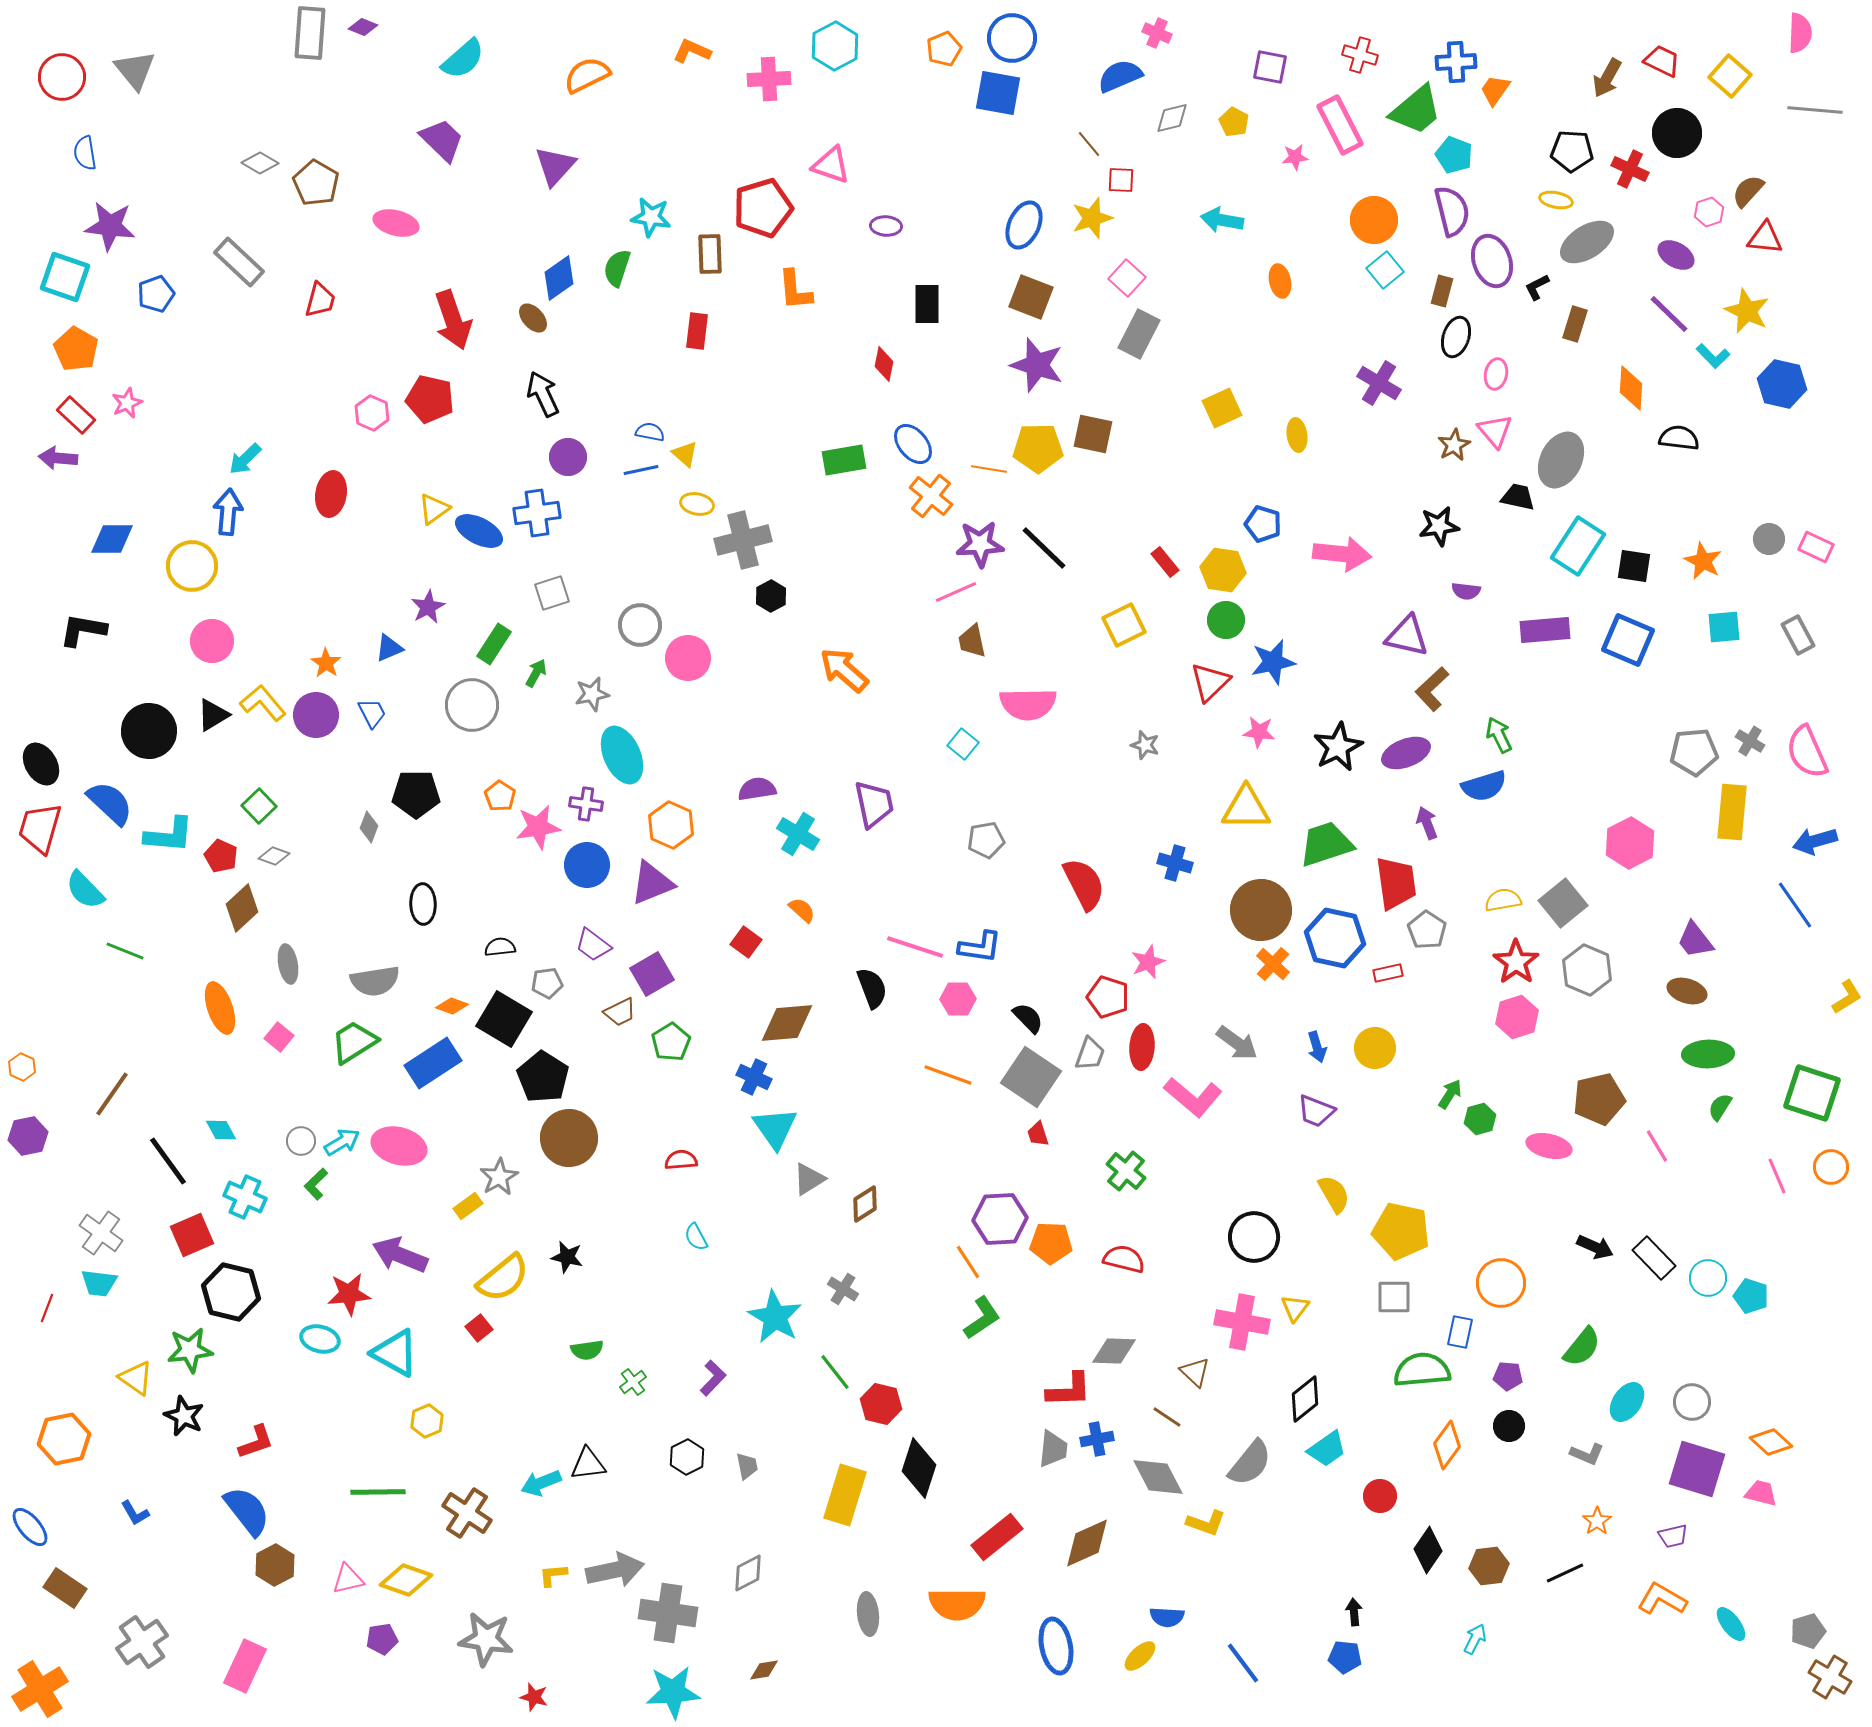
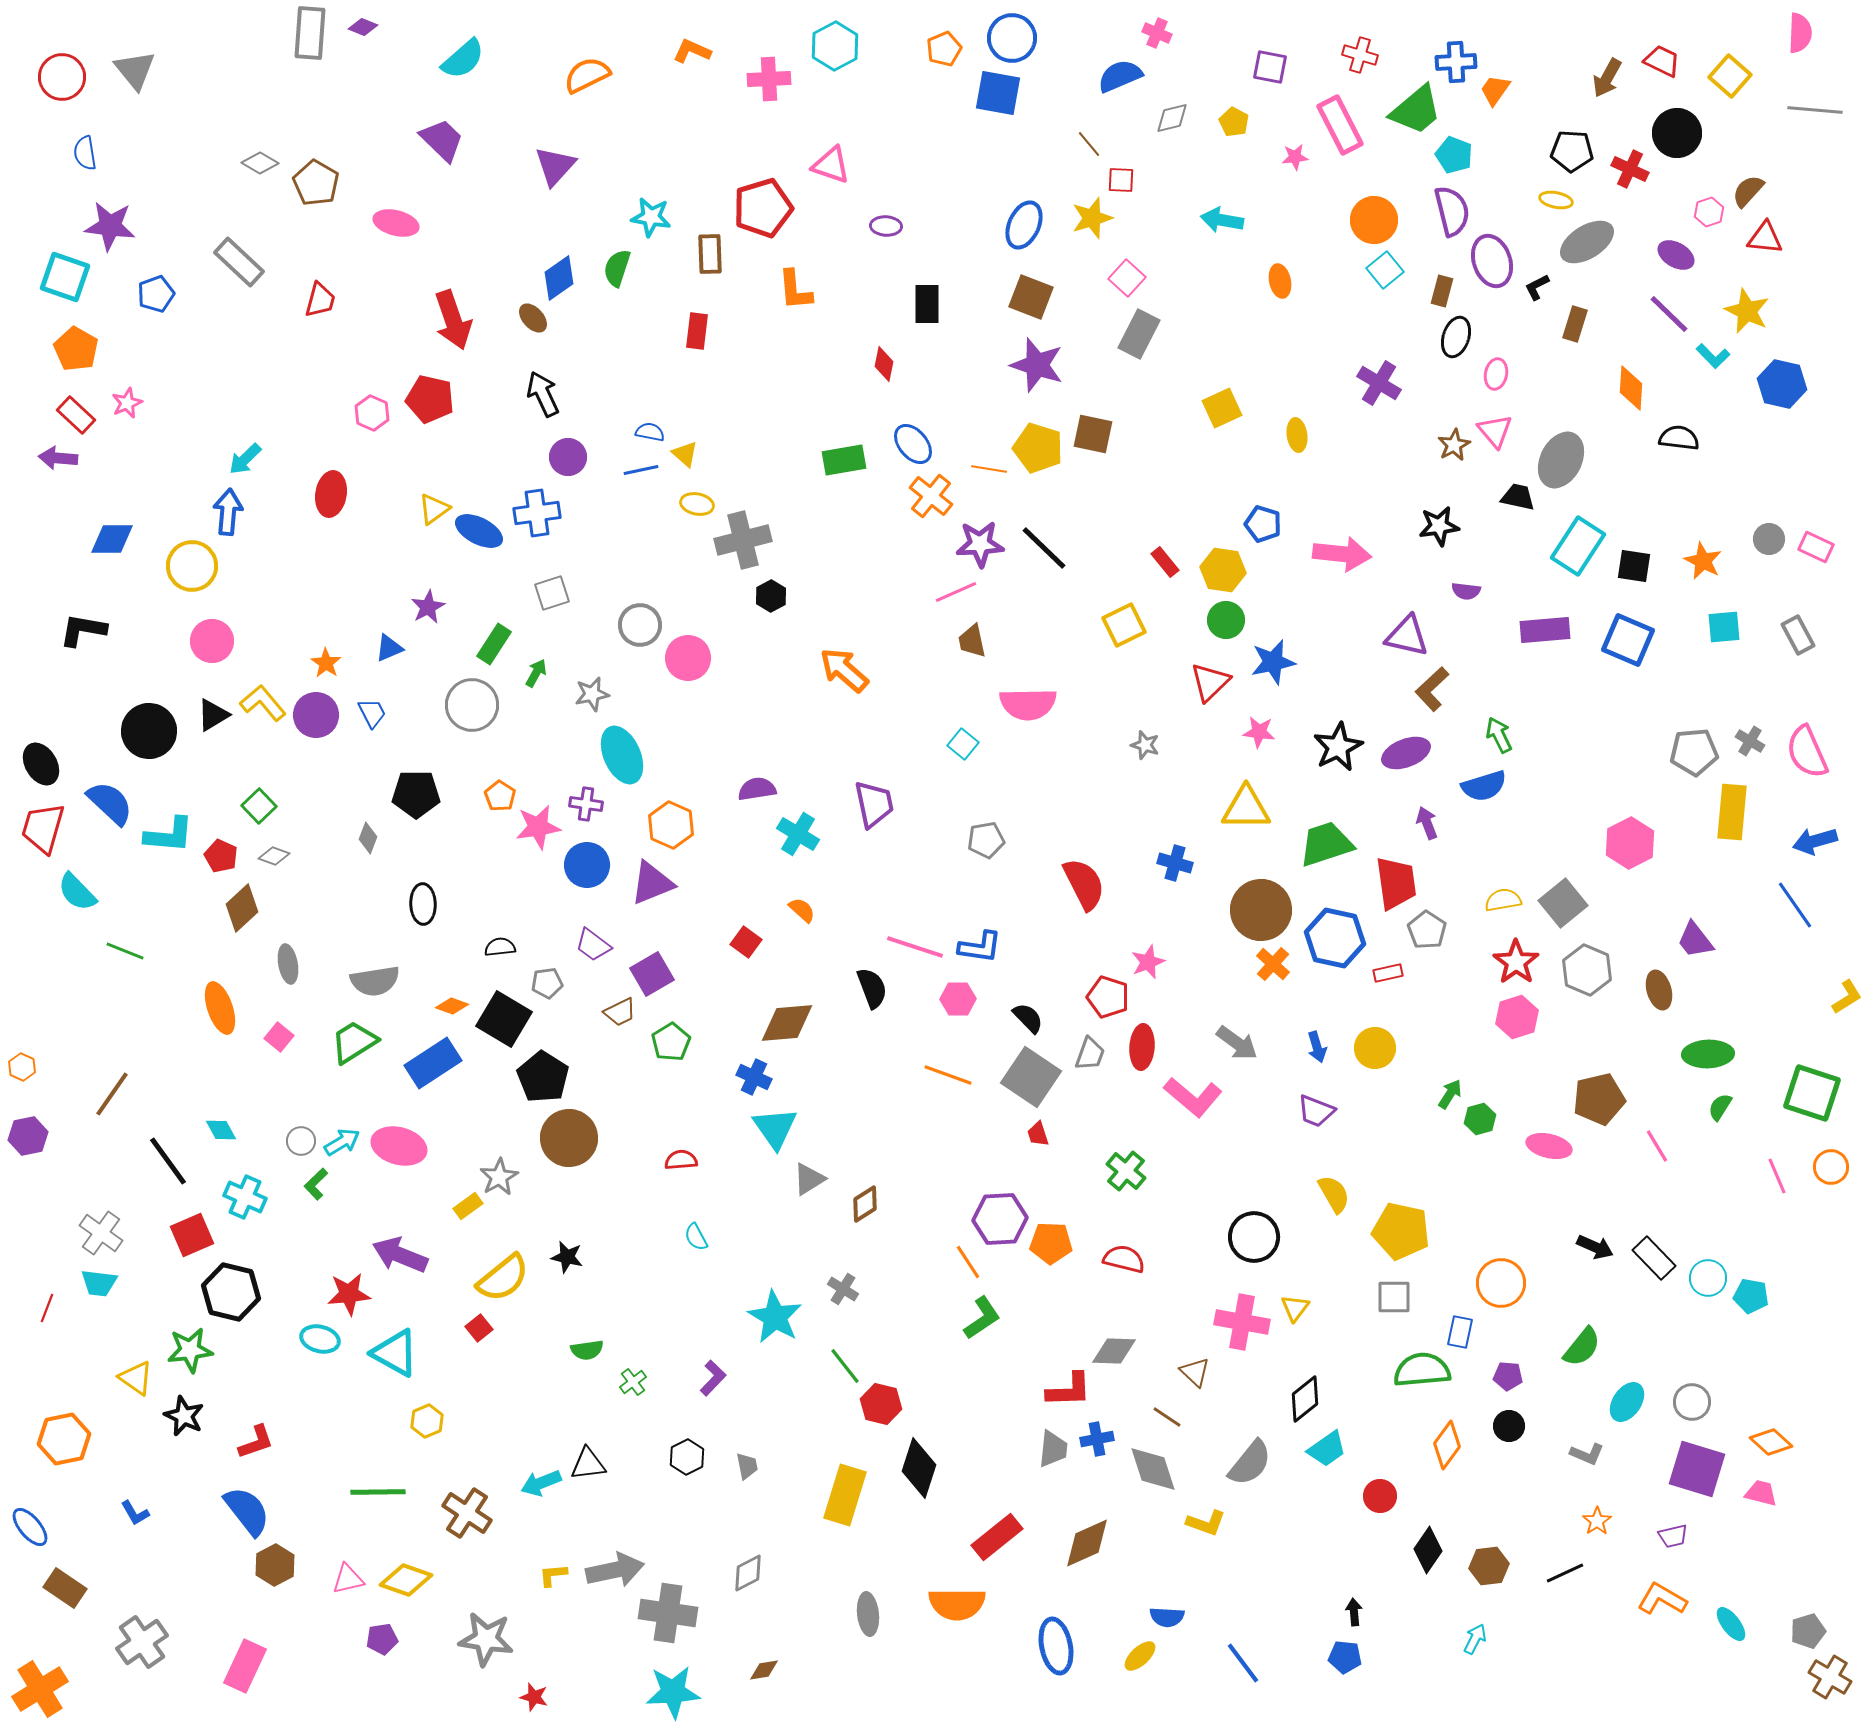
yellow pentagon at (1038, 448): rotated 18 degrees clockwise
gray diamond at (369, 827): moved 1 px left, 11 px down
red trapezoid at (40, 828): moved 3 px right
cyan semicircle at (85, 890): moved 8 px left, 2 px down
brown ellipse at (1687, 991): moved 28 px left, 1 px up; rotated 57 degrees clockwise
cyan pentagon at (1751, 1296): rotated 8 degrees counterclockwise
green line at (835, 1372): moved 10 px right, 6 px up
gray diamond at (1158, 1477): moved 5 px left, 8 px up; rotated 10 degrees clockwise
